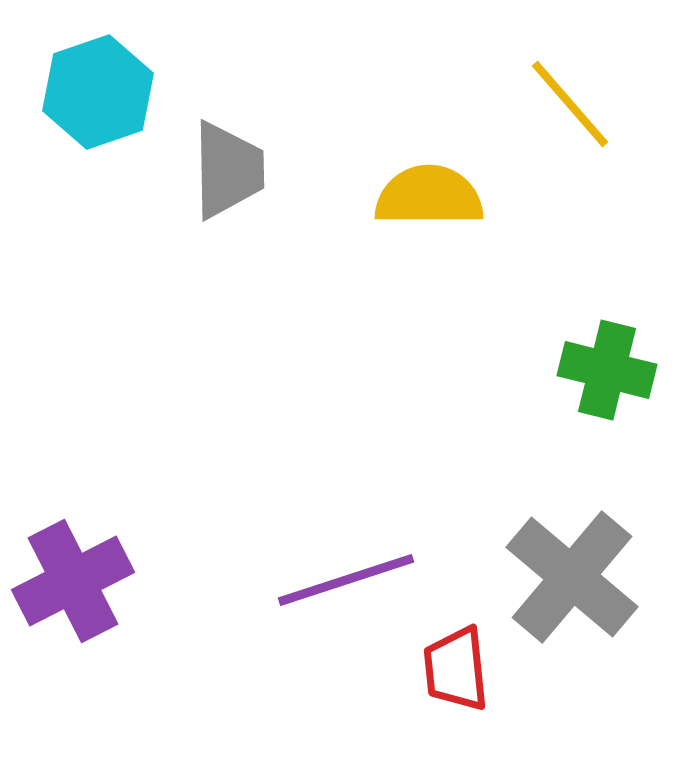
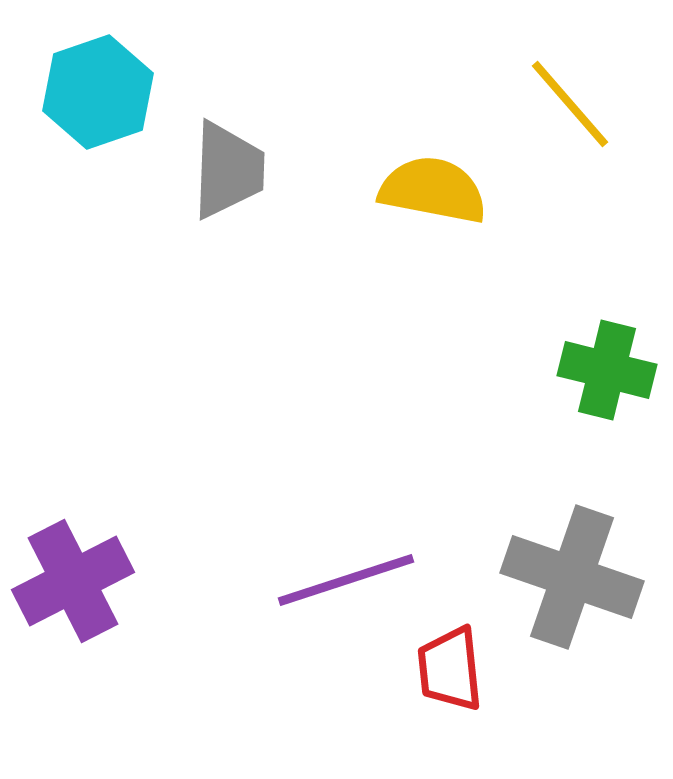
gray trapezoid: rotated 3 degrees clockwise
yellow semicircle: moved 4 px right, 6 px up; rotated 11 degrees clockwise
gray cross: rotated 21 degrees counterclockwise
red trapezoid: moved 6 px left
